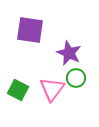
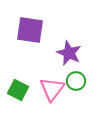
green circle: moved 3 px down
